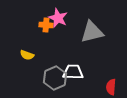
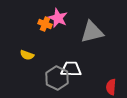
orange cross: moved 1 px left, 1 px up; rotated 16 degrees clockwise
white trapezoid: moved 2 px left, 3 px up
gray hexagon: moved 2 px right; rotated 10 degrees counterclockwise
